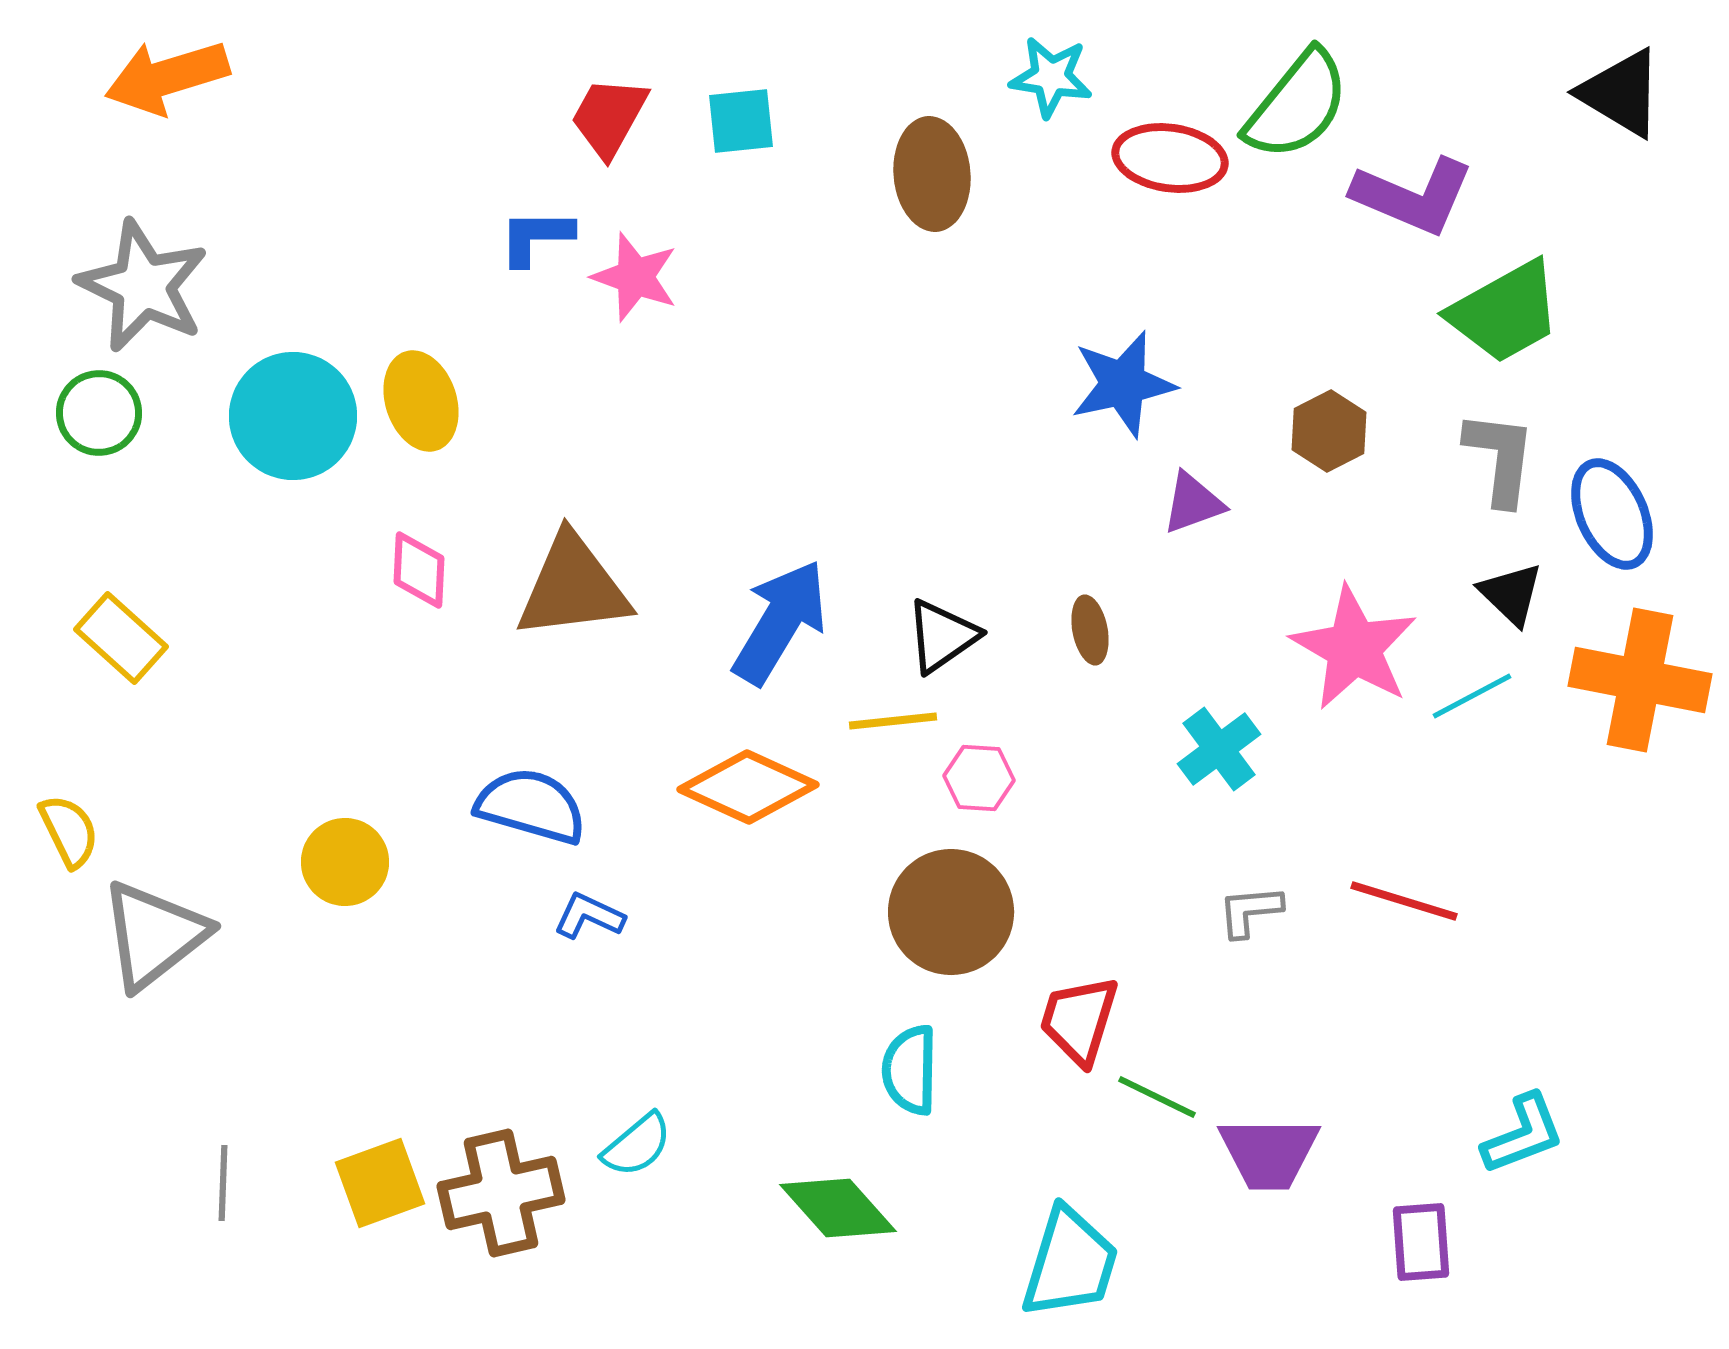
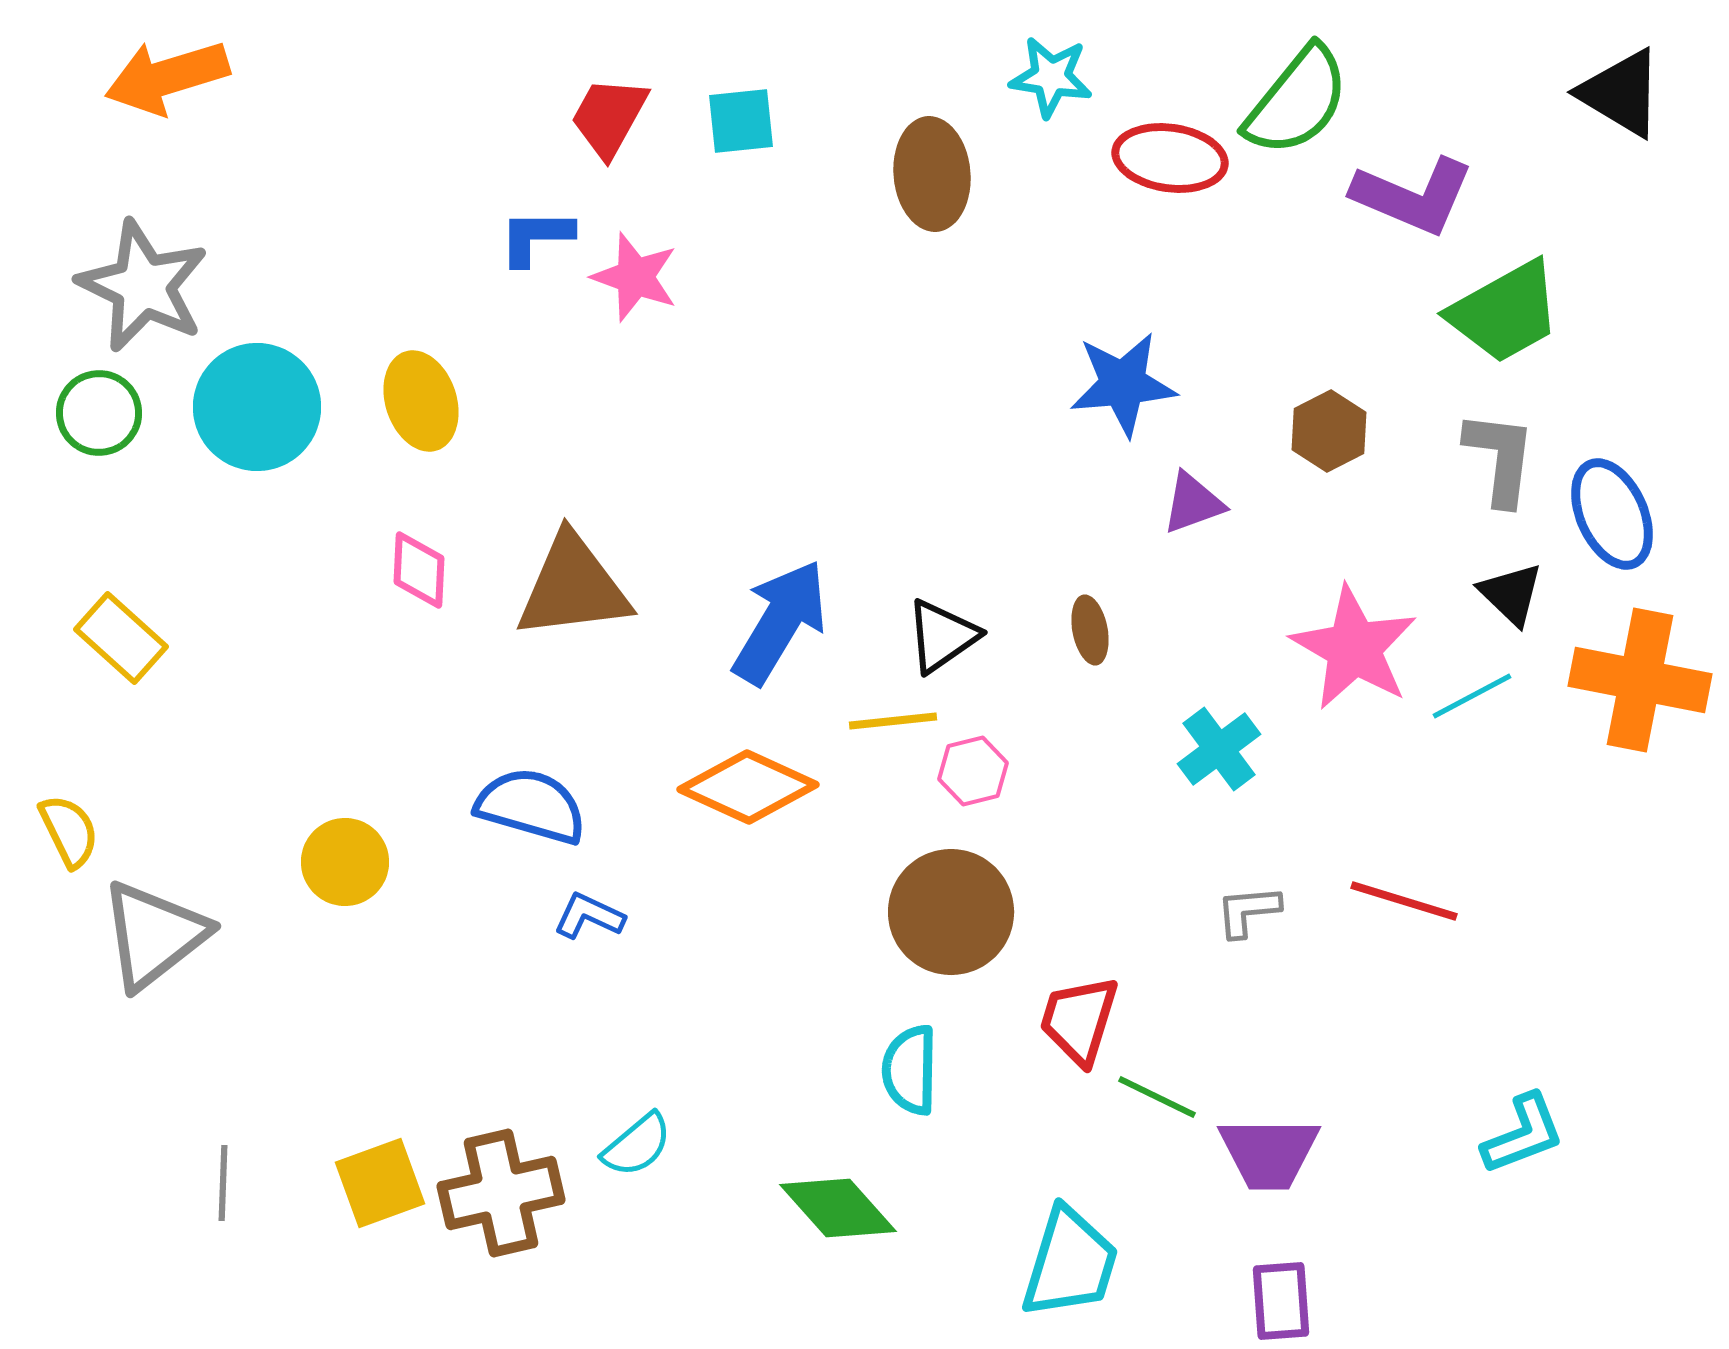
green semicircle at (1297, 105): moved 4 px up
blue star at (1123, 384): rotated 7 degrees clockwise
cyan circle at (293, 416): moved 36 px left, 9 px up
pink hexagon at (979, 778): moved 6 px left, 7 px up; rotated 18 degrees counterclockwise
gray L-shape at (1250, 911): moved 2 px left
purple rectangle at (1421, 1242): moved 140 px left, 59 px down
